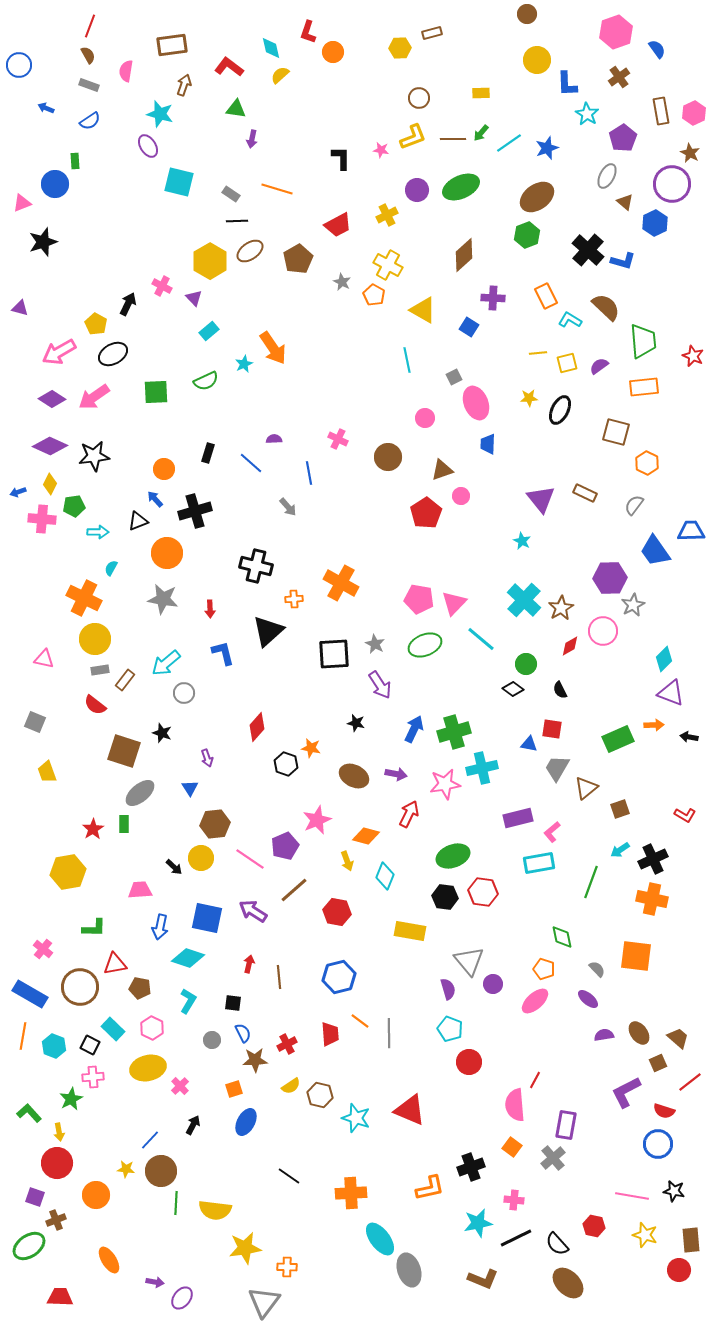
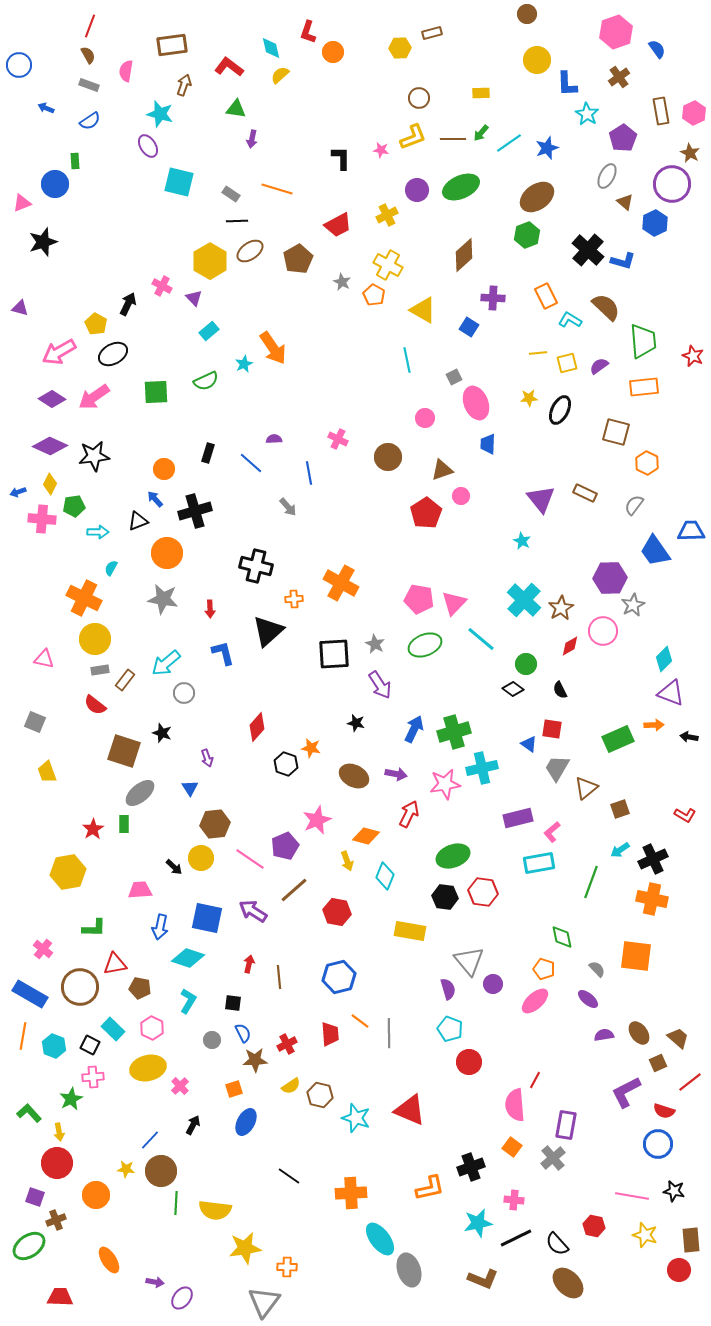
blue triangle at (529, 744): rotated 24 degrees clockwise
